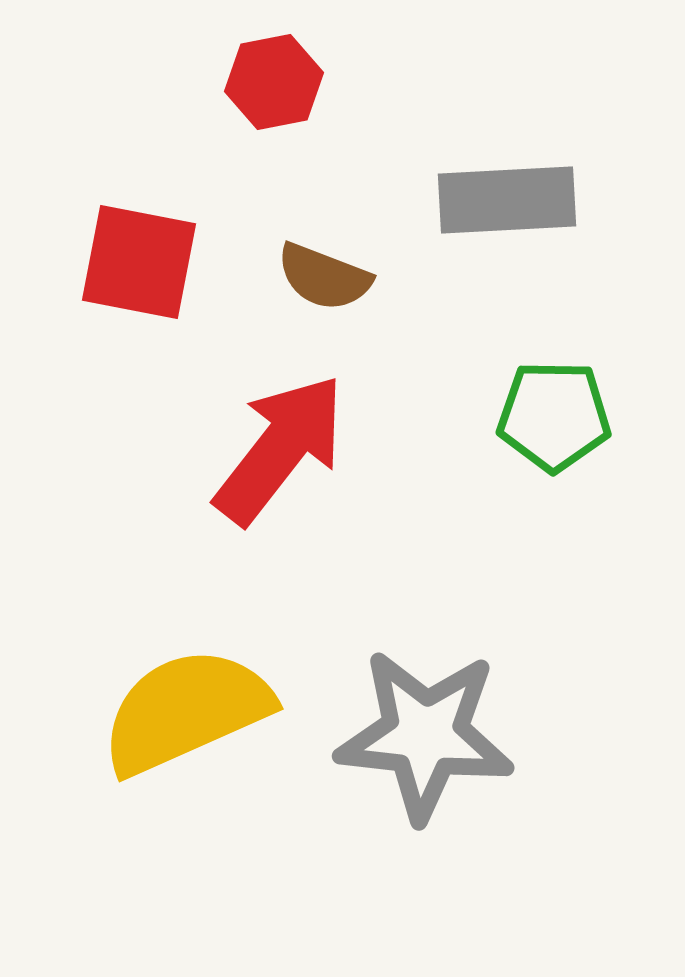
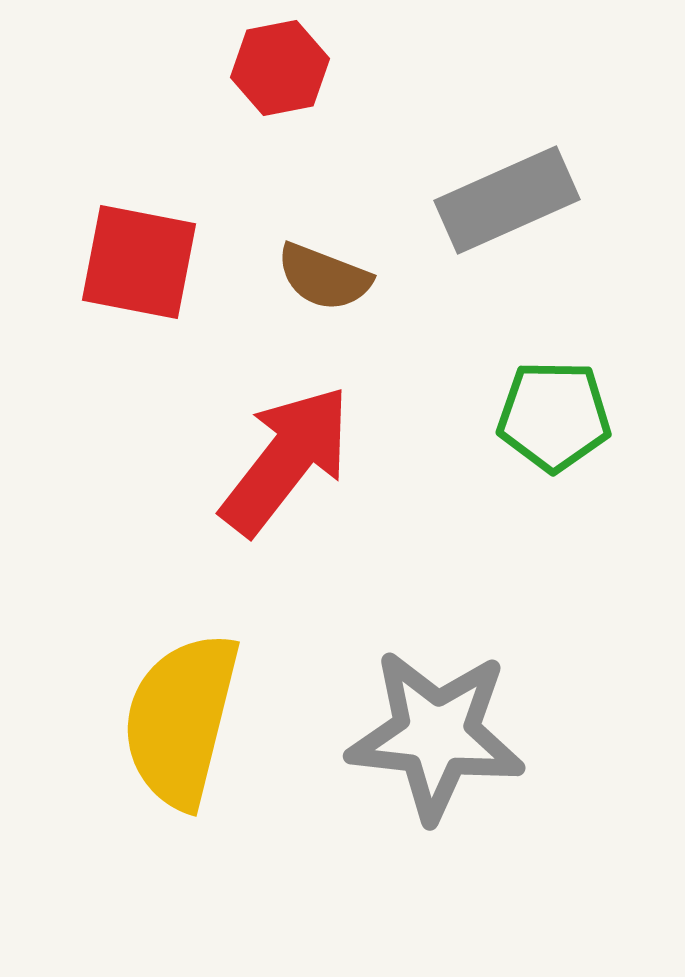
red hexagon: moved 6 px right, 14 px up
gray rectangle: rotated 21 degrees counterclockwise
red arrow: moved 6 px right, 11 px down
yellow semicircle: moved 5 px left, 9 px down; rotated 52 degrees counterclockwise
gray star: moved 11 px right
